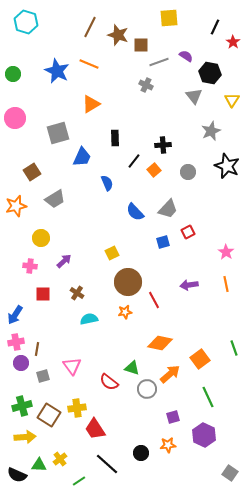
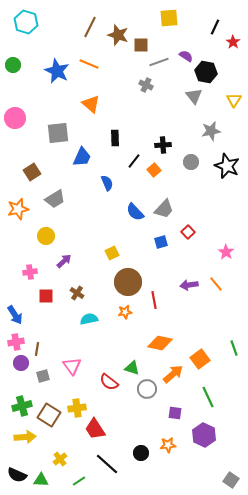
black hexagon at (210, 73): moved 4 px left, 1 px up
green circle at (13, 74): moved 9 px up
yellow triangle at (232, 100): moved 2 px right
orange triangle at (91, 104): rotated 48 degrees counterclockwise
gray star at (211, 131): rotated 12 degrees clockwise
gray square at (58, 133): rotated 10 degrees clockwise
gray circle at (188, 172): moved 3 px right, 10 px up
orange star at (16, 206): moved 2 px right, 3 px down
gray trapezoid at (168, 209): moved 4 px left
red square at (188, 232): rotated 16 degrees counterclockwise
yellow circle at (41, 238): moved 5 px right, 2 px up
blue square at (163, 242): moved 2 px left
pink cross at (30, 266): moved 6 px down; rotated 16 degrees counterclockwise
orange line at (226, 284): moved 10 px left; rotated 28 degrees counterclockwise
red square at (43, 294): moved 3 px right, 2 px down
red line at (154, 300): rotated 18 degrees clockwise
blue arrow at (15, 315): rotated 66 degrees counterclockwise
orange arrow at (170, 374): moved 3 px right
purple square at (173, 417): moved 2 px right, 4 px up; rotated 24 degrees clockwise
green triangle at (39, 465): moved 2 px right, 15 px down
gray square at (230, 473): moved 1 px right, 7 px down
